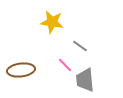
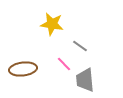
yellow star: moved 2 px down
pink line: moved 1 px left, 1 px up
brown ellipse: moved 2 px right, 1 px up
